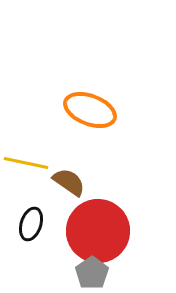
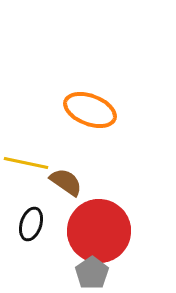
brown semicircle: moved 3 px left
red circle: moved 1 px right
